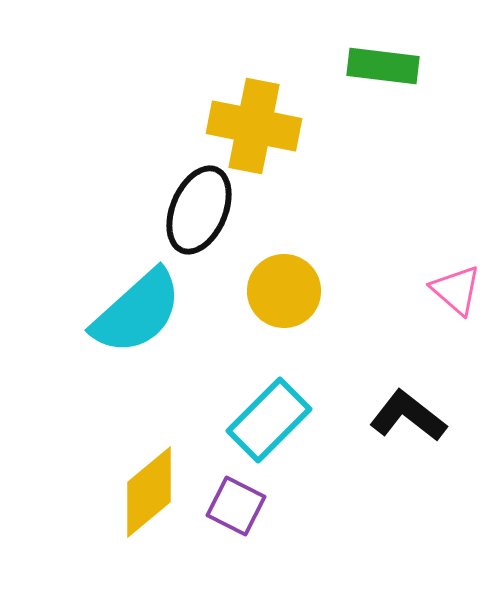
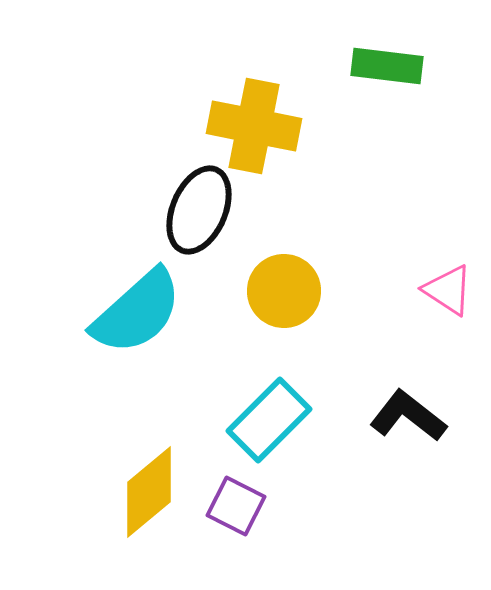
green rectangle: moved 4 px right
pink triangle: moved 8 px left; rotated 8 degrees counterclockwise
